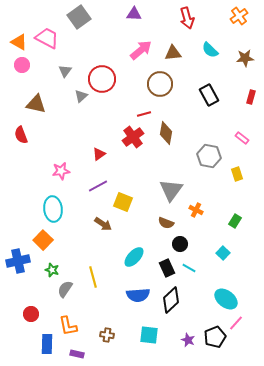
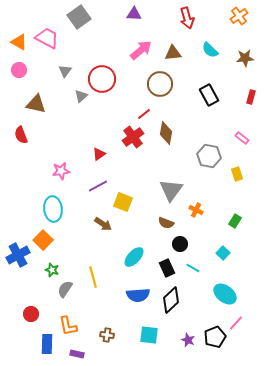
pink circle at (22, 65): moved 3 px left, 5 px down
red line at (144, 114): rotated 24 degrees counterclockwise
blue cross at (18, 261): moved 6 px up; rotated 15 degrees counterclockwise
cyan line at (189, 268): moved 4 px right
cyan ellipse at (226, 299): moved 1 px left, 5 px up
